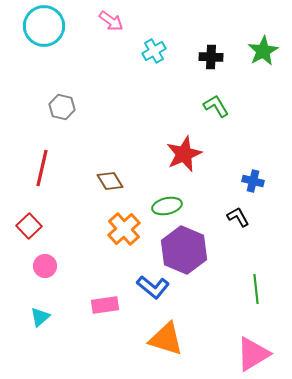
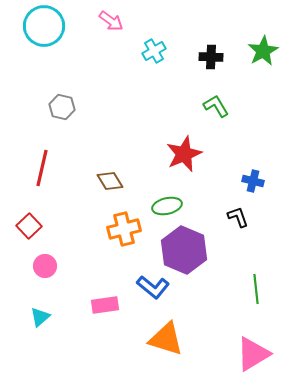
black L-shape: rotated 10 degrees clockwise
orange cross: rotated 28 degrees clockwise
